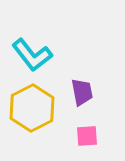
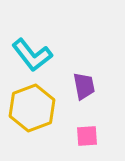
purple trapezoid: moved 2 px right, 6 px up
yellow hexagon: rotated 6 degrees clockwise
